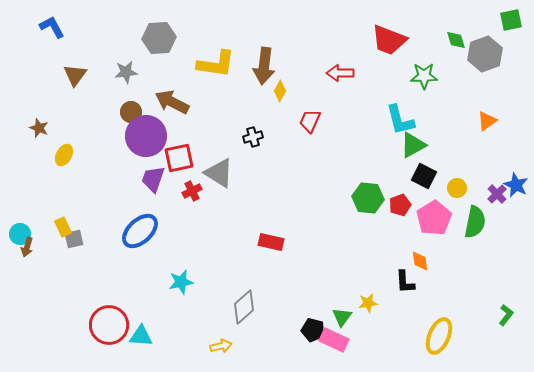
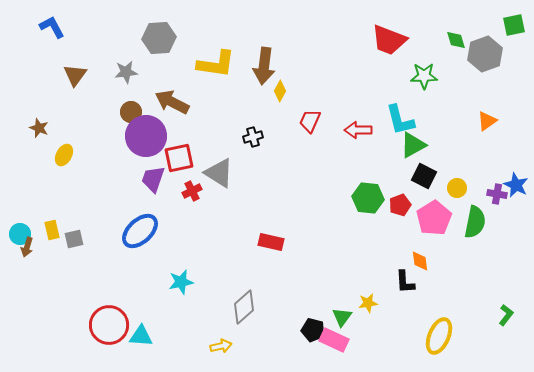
green square at (511, 20): moved 3 px right, 5 px down
red arrow at (340, 73): moved 18 px right, 57 px down
purple cross at (497, 194): rotated 36 degrees counterclockwise
yellow rectangle at (63, 227): moved 11 px left, 3 px down; rotated 12 degrees clockwise
